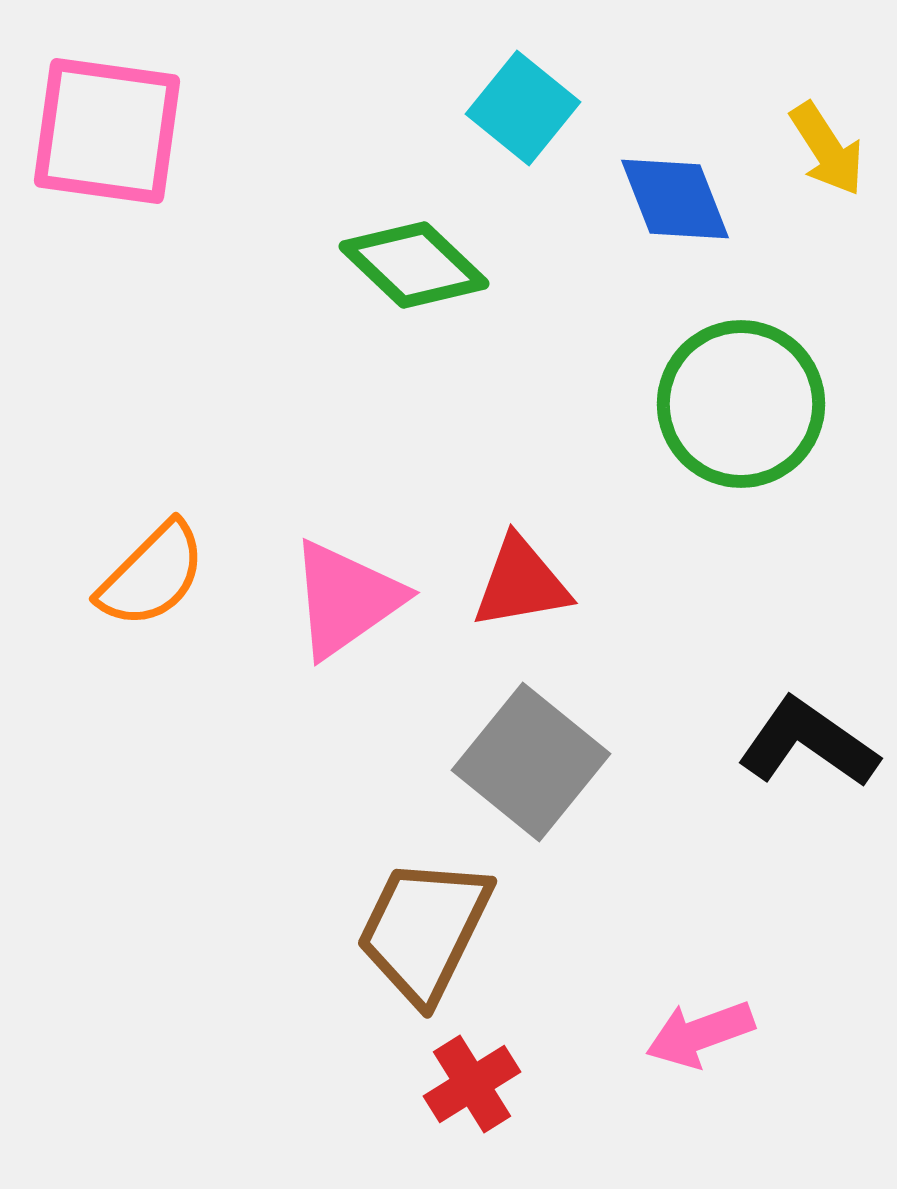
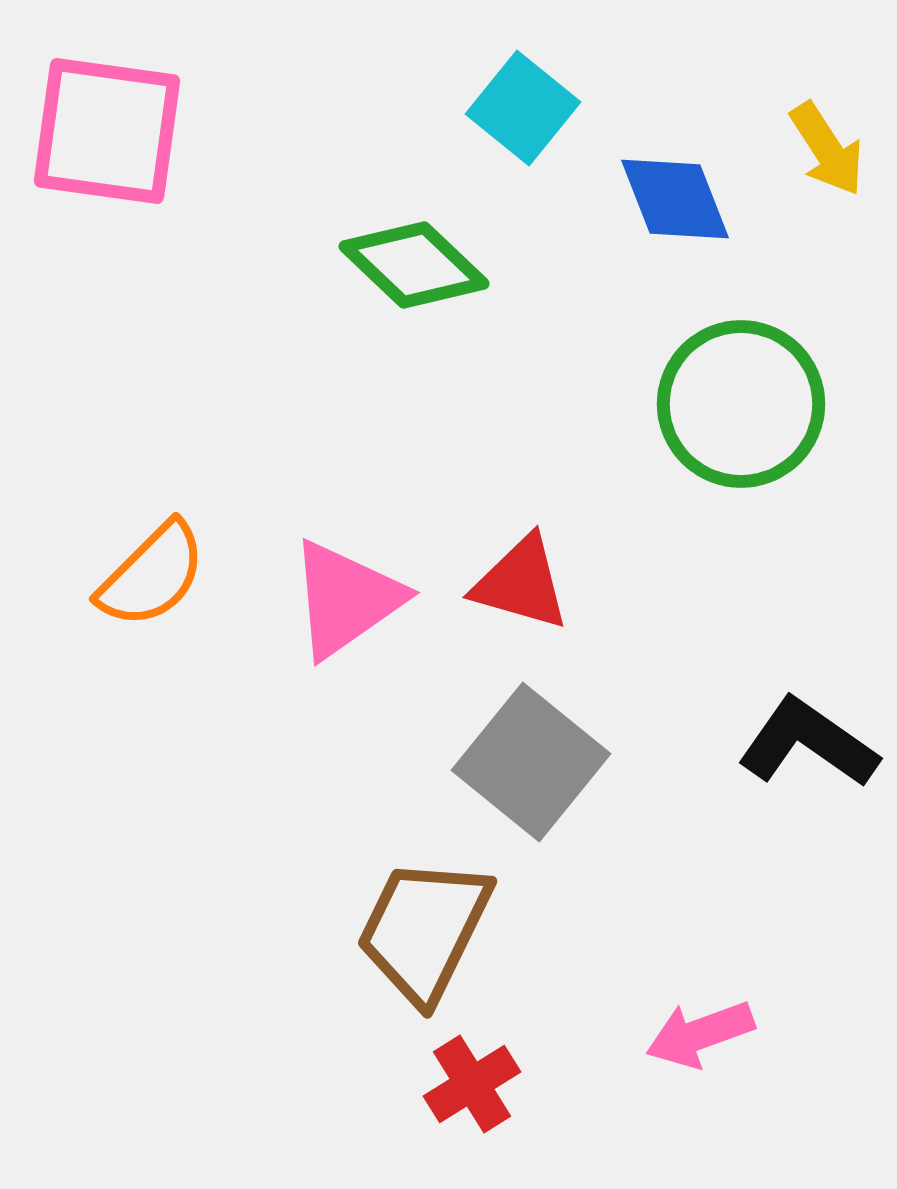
red triangle: rotated 26 degrees clockwise
